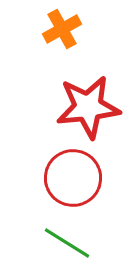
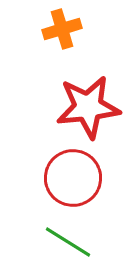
orange cross: rotated 12 degrees clockwise
green line: moved 1 px right, 1 px up
